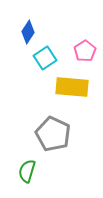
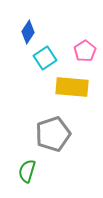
gray pentagon: rotated 28 degrees clockwise
